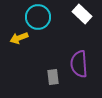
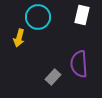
white rectangle: moved 1 px down; rotated 60 degrees clockwise
yellow arrow: rotated 54 degrees counterclockwise
gray rectangle: rotated 49 degrees clockwise
